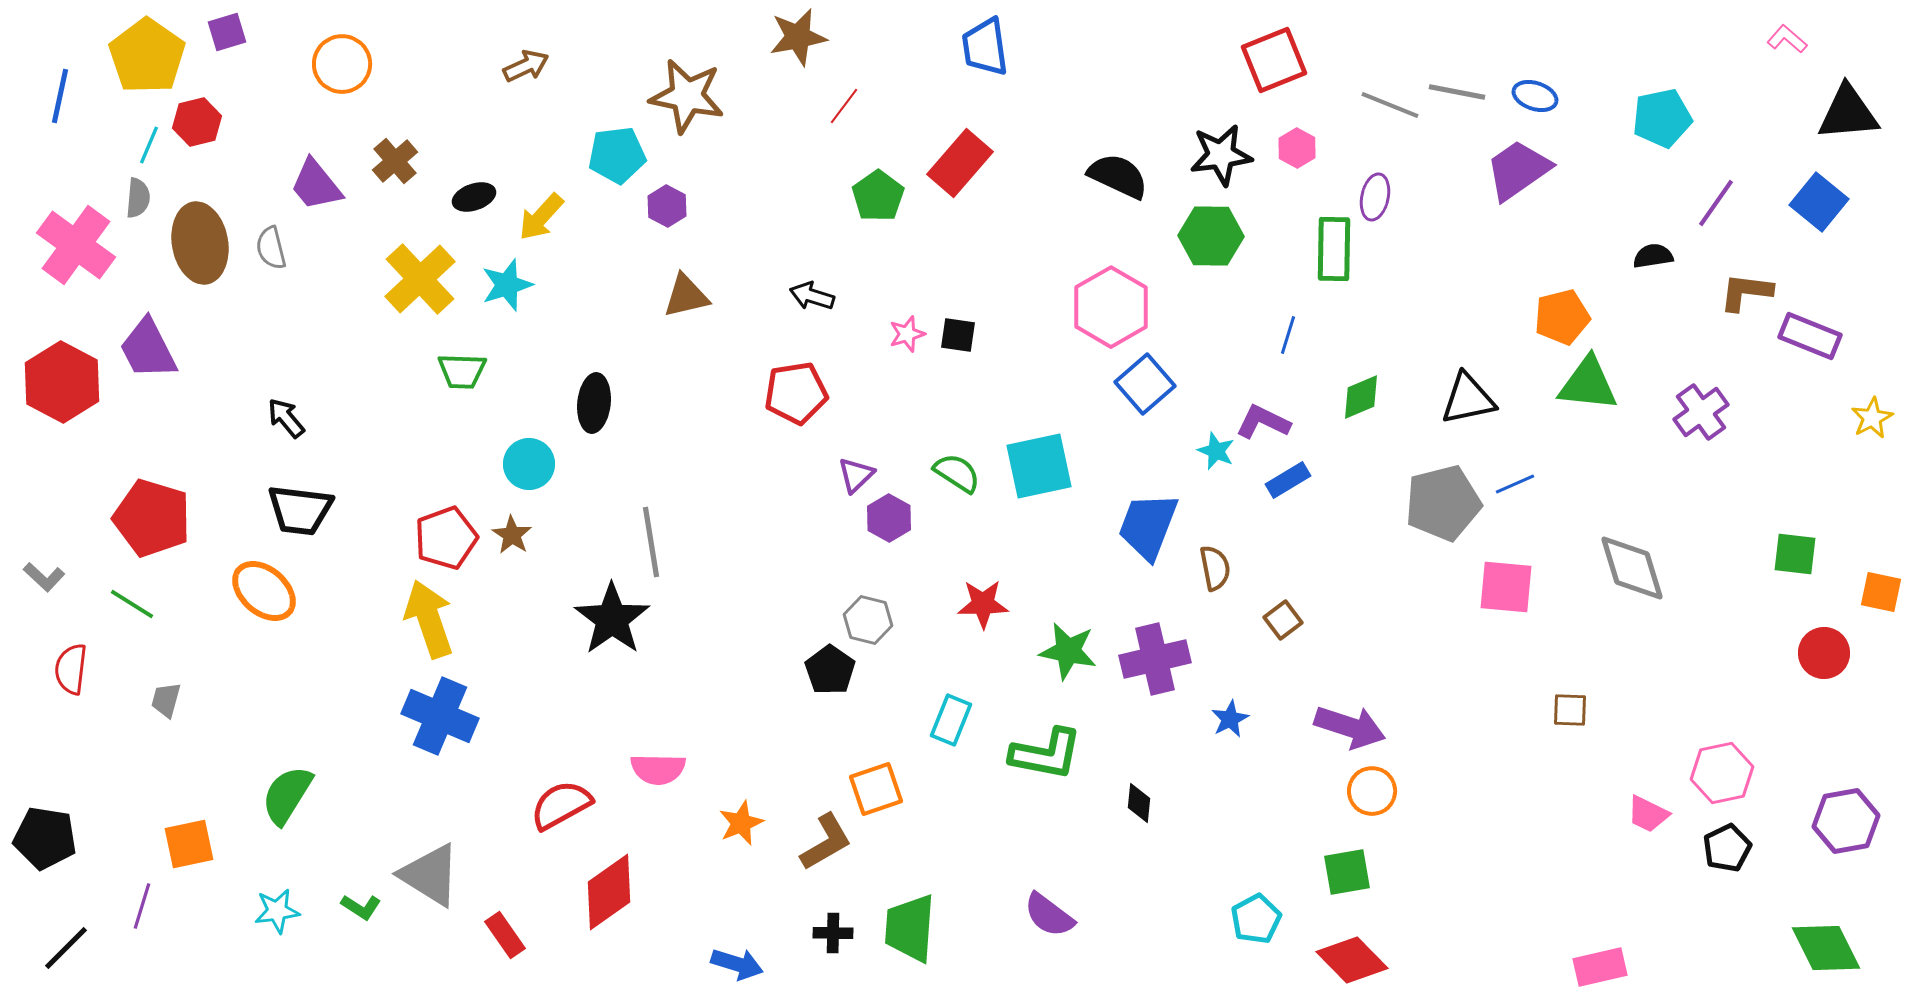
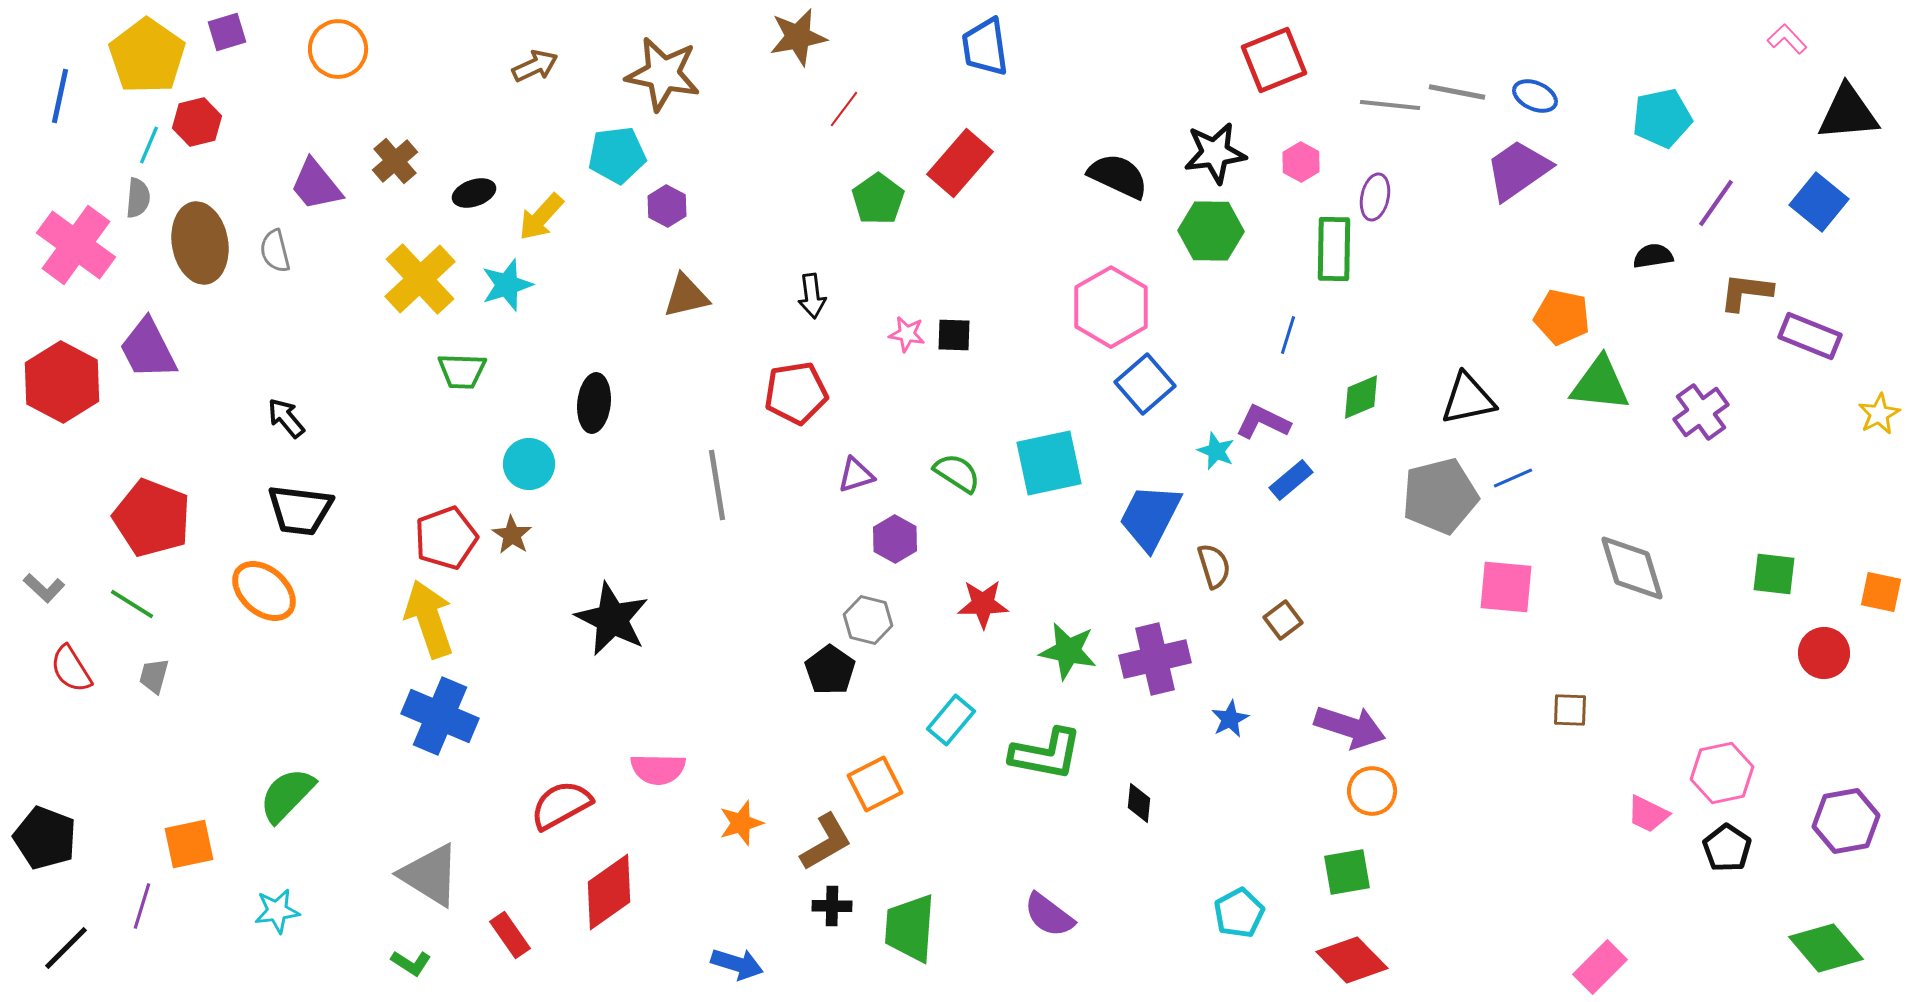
pink L-shape at (1787, 39): rotated 6 degrees clockwise
orange circle at (342, 64): moved 4 px left, 15 px up
brown arrow at (526, 66): moved 9 px right
brown star at (687, 96): moved 24 px left, 22 px up
blue ellipse at (1535, 96): rotated 6 degrees clockwise
gray line at (1390, 105): rotated 16 degrees counterclockwise
red line at (844, 106): moved 3 px down
pink hexagon at (1297, 148): moved 4 px right, 14 px down
black star at (1221, 155): moved 6 px left, 2 px up
green pentagon at (878, 196): moved 3 px down
black ellipse at (474, 197): moved 4 px up
green hexagon at (1211, 236): moved 5 px up
gray semicircle at (271, 248): moved 4 px right, 3 px down
black arrow at (812, 296): rotated 114 degrees counterclockwise
orange pentagon at (1562, 317): rotated 26 degrees clockwise
pink star at (907, 334): rotated 27 degrees clockwise
black square at (958, 335): moved 4 px left; rotated 6 degrees counterclockwise
green triangle at (1588, 384): moved 12 px right
yellow star at (1872, 418): moved 7 px right, 4 px up
cyan square at (1039, 466): moved 10 px right, 3 px up
purple triangle at (856, 475): rotated 27 degrees clockwise
blue rectangle at (1288, 480): moved 3 px right; rotated 9 degrees counterclockwise
blue line at (1515, 484): moved 2 px left, 6 px up
gray pentagon at (1443, 503): moved 3 px left, 7 px up
red pentagon at (152, 518): rotated 4 degrees clockwise
purple hexagon at (889, 518): moved 6 px right, 21 px down
blue trapezoid at (1148, 526): moved 2 px right, 9 px up; rotated 6 degrees clockwise
gray line at (651, 542): moved 66 px right, 57 px up
green square at (1795, 554): moved 21 px left, 20 px down
brown semicircle at (1215, 568): moved 1 px left, 2 px up; rotated 6 degrees counterclockwise
gray L-shape at (44, 577): moved 11 px down
black star at (612, 619): rotated 10 degrees counterclockwise
red semicircle at (71, 669): rotated 39 degrees counterclockwise
gray trapezoid at (166, 700): moved 12 px left, 24 px up
cyan rectangle at (951, 720): rotated 18 degrees clockwise
orange square at (876, 789): moved 1 px left, 5 px up; rotated 8 degrees counterclockwise
green semicircle at (287, 795): rotated 12 degrees clockwise
orange star at (741, 823): rotated 6 degrees clockwise
black pentagon at (45, 838): rotated 12 degrees clockwise
black pentagon at (1727, 848): rotated 12 degrees counterclockwise
green L-shape at (361, 907): moved 50 px right, 56 px down
cyan pentagon at (1256, 919): moved 17 px left, 6 px up
black cross at (833, 933): moved 1 px left, 27 px up
red rectangle at (505, 935): moved 5 px right
green diamond at (1826, 948): rotated 14 degrees counterclockwise
pink rectangle at (1600, 967): rotated 32 degrees counterclockwise
